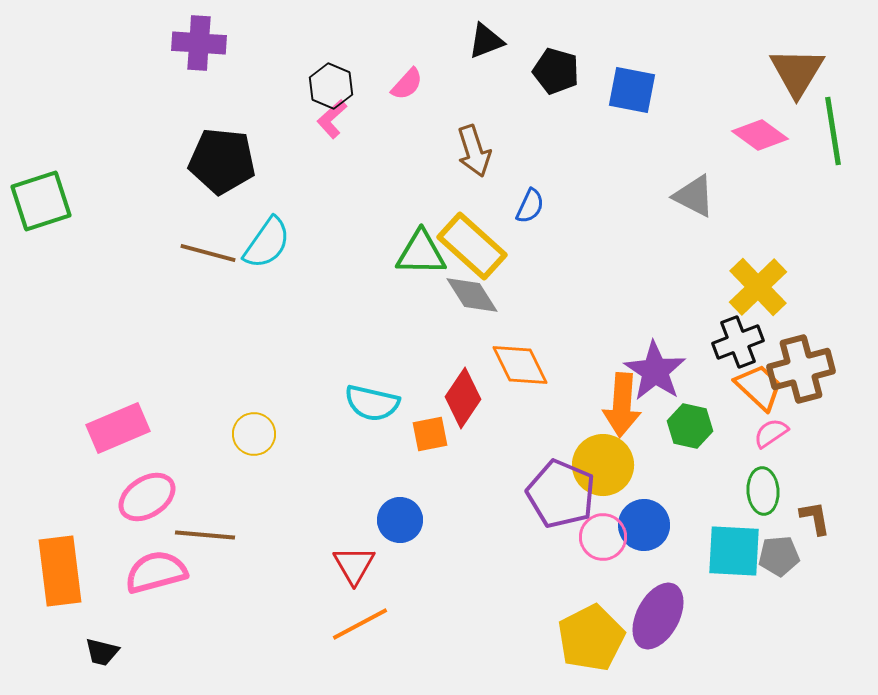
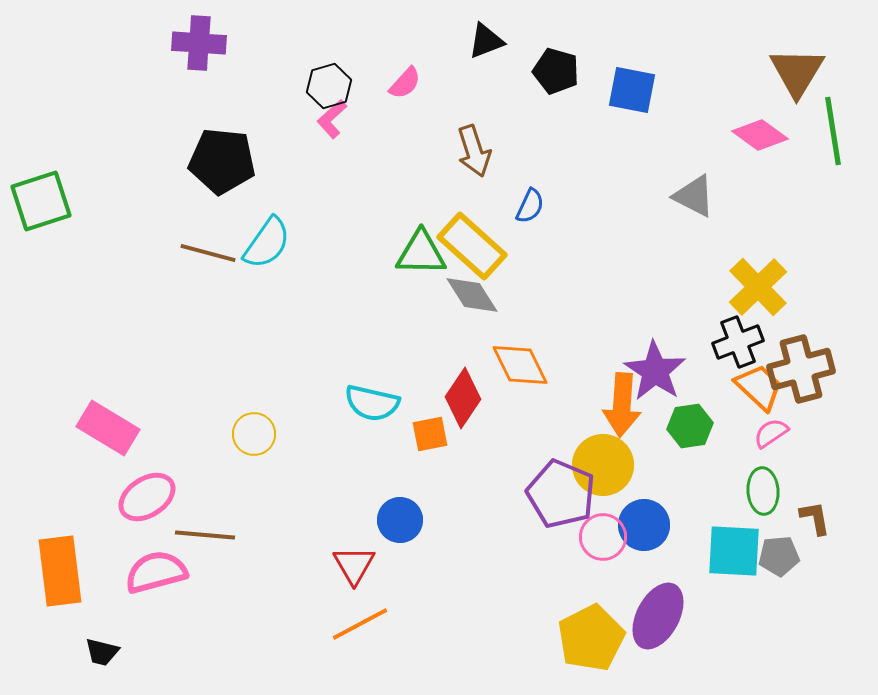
pink semicircle at (407, 84): moved 2 px left, 1 px up
black hexagon at (331, 86): moved 2 px left; rotated 21 degrees clockwise
green hexagon at (690, 426): rotated 21 degrees counterclockwise
pink rectangle at (118, 428): moved 10 px left; rotated 54 degrees clockwise
